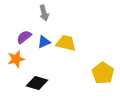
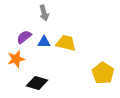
blue triangle: rotated 24 degrees clockwise
